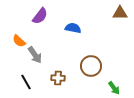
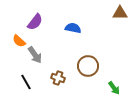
purple semicircle: moved 5 px left, 6 px down
brown circle: moved 3 px left
brown cross: rotated 16 degrees clockwise
